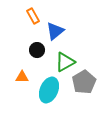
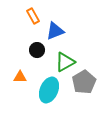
blue triangle: rotated 18 degrees clockwise
orange triangle: moved 2 px left
